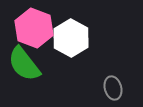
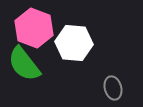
white hexagon: moved 3 px right, 5 px down; rotated 24 degrees counterclockwise
